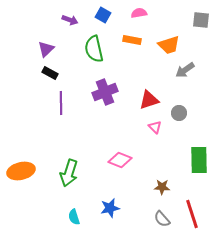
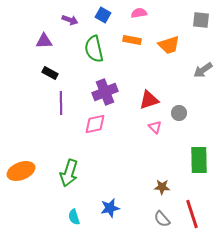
purple triangle: moved 2 px left, 8 px up; rotated 42 degrees clockwise
gray arrow: moved 18 px right
pink diamond: moved 25 px left, 36 px up; rotated 35 degrees counterclockwise
orange ellipse: rotated 8 degrees counterclockwise
